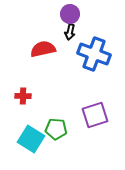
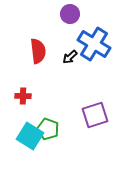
black arrow: moved 25 px down; rotated 35 degrees clockwise
red semicircle: moved 5 px left, 2 px down; rotated 95 degrees clockwise
blue cross: moved 10 px up; rotated 12 degrees clockwise
green pentagon: moved 8 px left; rotated 15 degrees clockwise
cyan square: moved 1 px left, 3 px up
